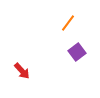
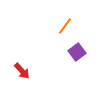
orange line: moved 3 px left, 3 px down
